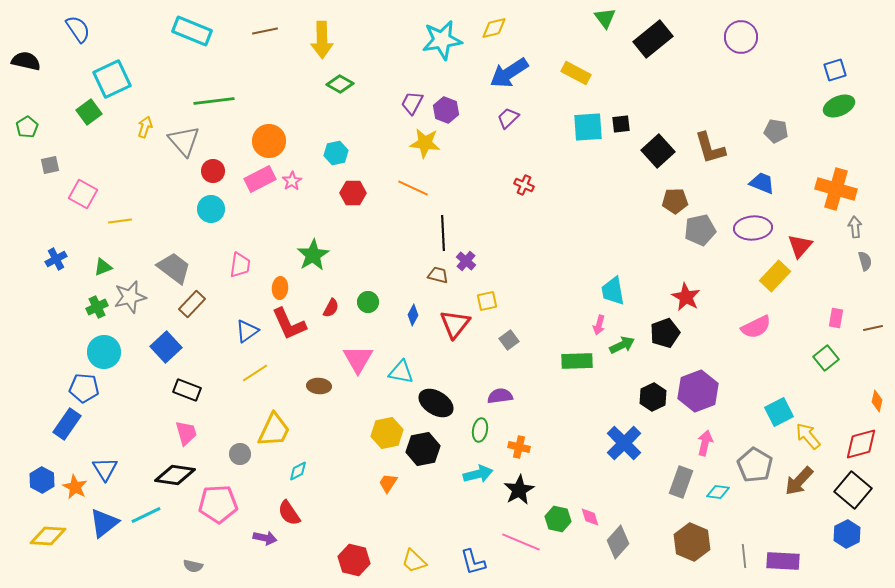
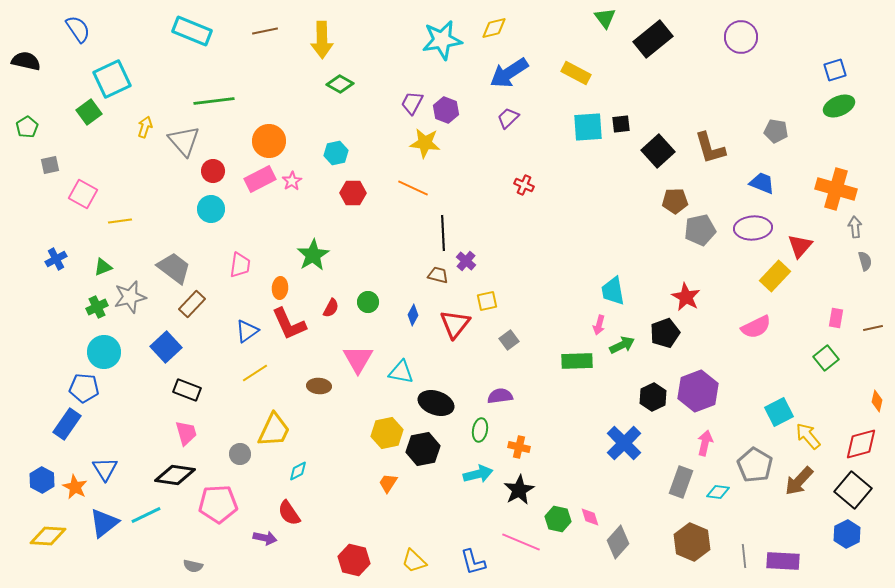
black ellipse at (436, 403): rotated 12 degrees counterclockwise
